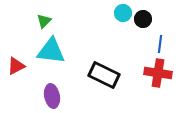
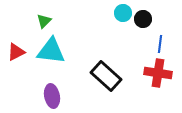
red triangle: moved 14 px up
black rectangle: moved 2 px right, 1 px down; rotated 16 degrees clockwise
